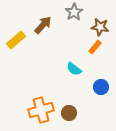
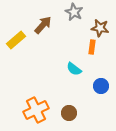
gray star: rotated 12 degrees counterclockwise
brown star: moved 1 px down
orange rectangle: moved 3 px left; rotated 32 degrees counterclockwise
blue circle: moved 1 px up
orange cross: moved 5 px left; rotated 10 degrees counterclockwise
